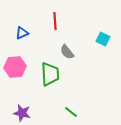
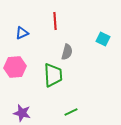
gray semicircle: rotated 126 degrees counterclockwise
green trapezoid: moved 3 px right, 1 px down
green line: rotated 64 degrees counterclockwise
